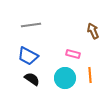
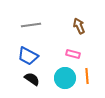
brown arrow: moved 14 px left, 5 px up
orange line: moved 3 px left, 1 px down
